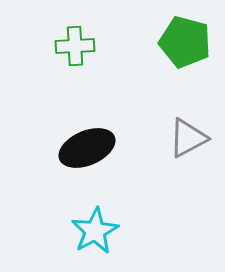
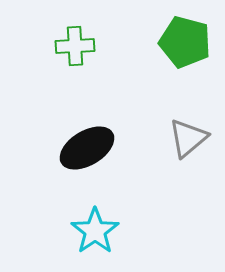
gray triangle: rotated 12 degrees counterclockwise
black ellipse: rotated 8 degrees counterclockwise
cyan star: rotated 6 degrees counterclockwise
